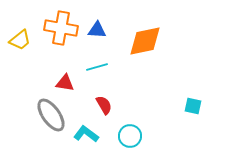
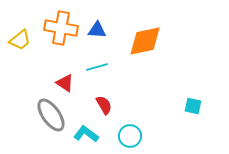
red triangle: rotated 24 degrees clockwise
